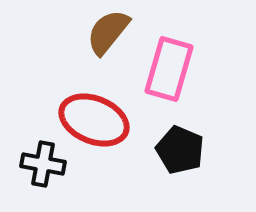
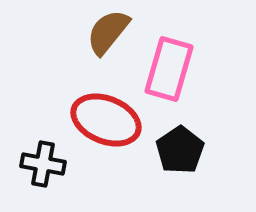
red ellipse: moved 12 px right
black pentagon: rotated 15 degrees clockwise
